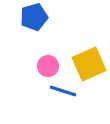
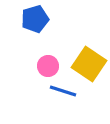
blue pentagon: moved 1 px right, 2 px down
yellow square: rotated 32 degrees counterclockwise
